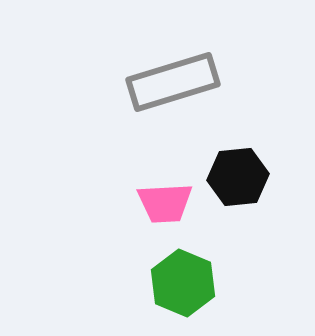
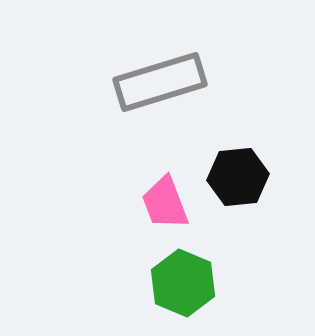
gray rectangle: moved 13 px left
pink trapezoid: rotated 72 degrees clockwise
